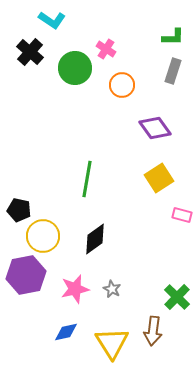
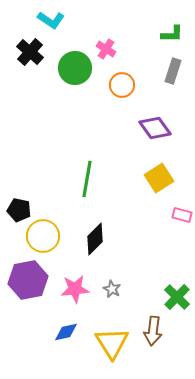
cyan L-shape: moved 1 px left
green L-shape: moved 1 px left, 3 px up
black diamond: rotated 8 degrees counterclockwise
purple hexagon: moved 2 px right, 5 px down
pink star: rotated 8 degrees clockwise
